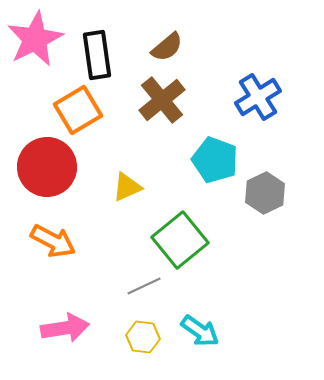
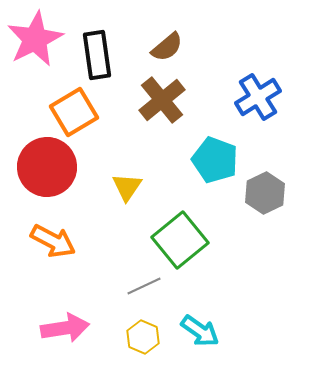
orange square: moved 4 px left, 2 px down
yellow triangle: rotated 32 degrees counterclockwise
yellow hexagon: rotated 16 degrees clockwise
